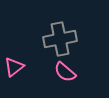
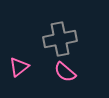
pink triangle: moved 5 px right
